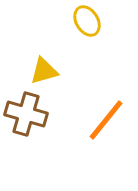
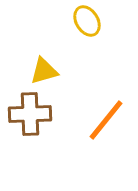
brown cross: moved 4 px right; rotated 18 degrees counterclockwise
